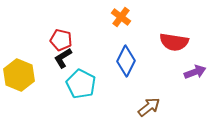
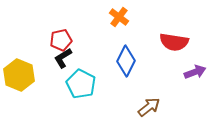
orange cross: moved 2 px left
red pentagon: rotated 25 degrees counterclockwise
